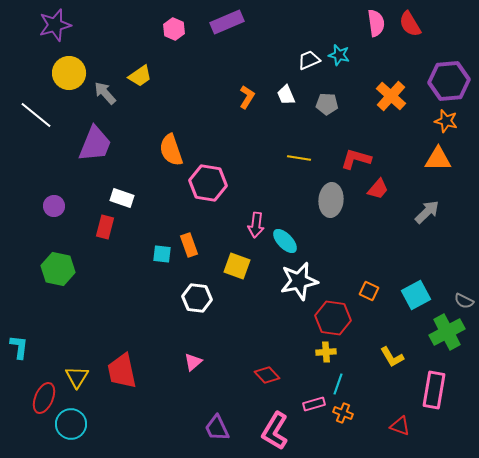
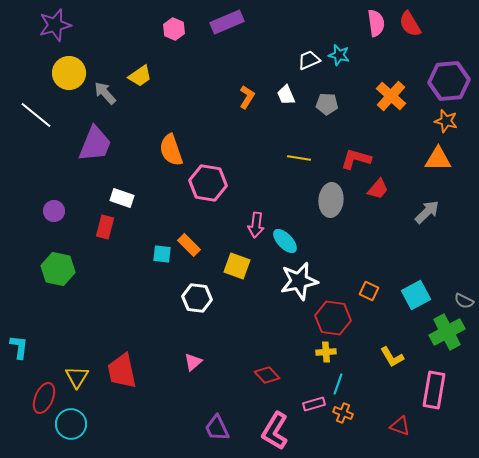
purple circle at (54, 206): moved 5 px down
orange rectangle at (189, 245): rotated 25 degrees counterclockwise
